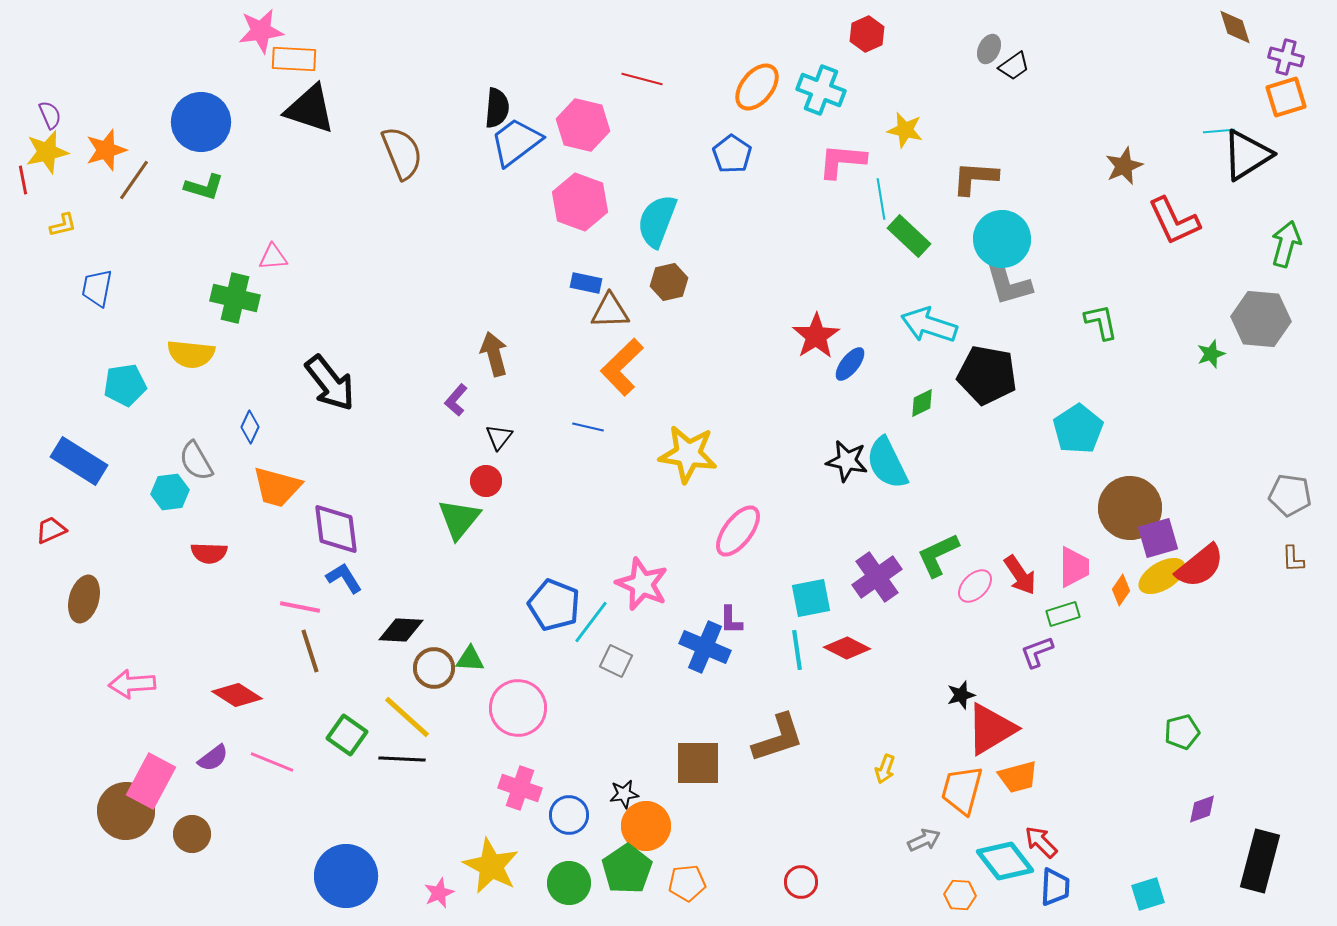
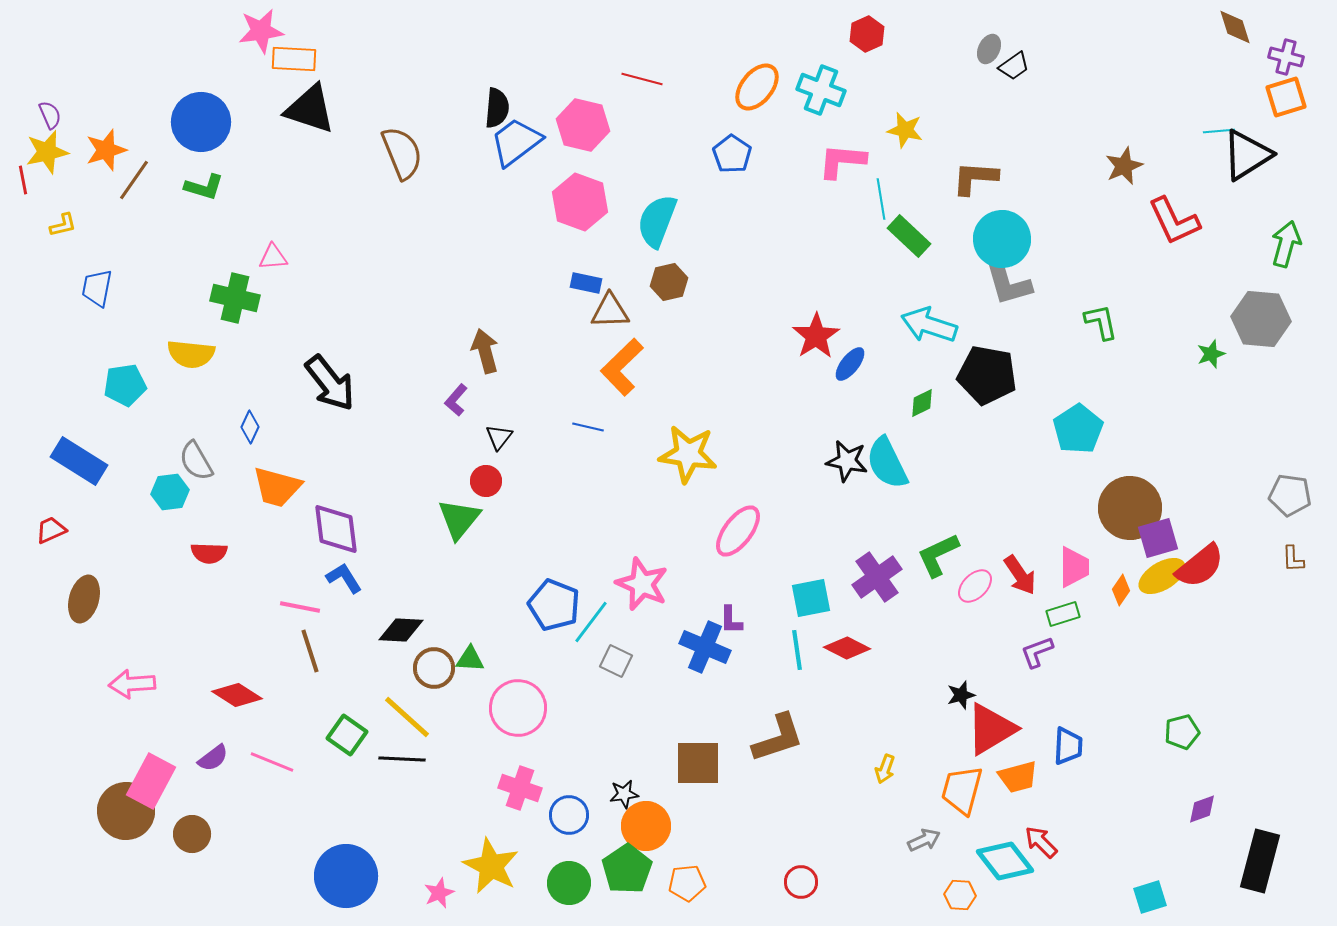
brown arrow at (494, 354): moved 9 px left, 3 px up
blue trapezoid at (1055, 887): moved 13 px right, 141 px up
cyan square at (1148, 894): moved 2 px right, 3 px down
